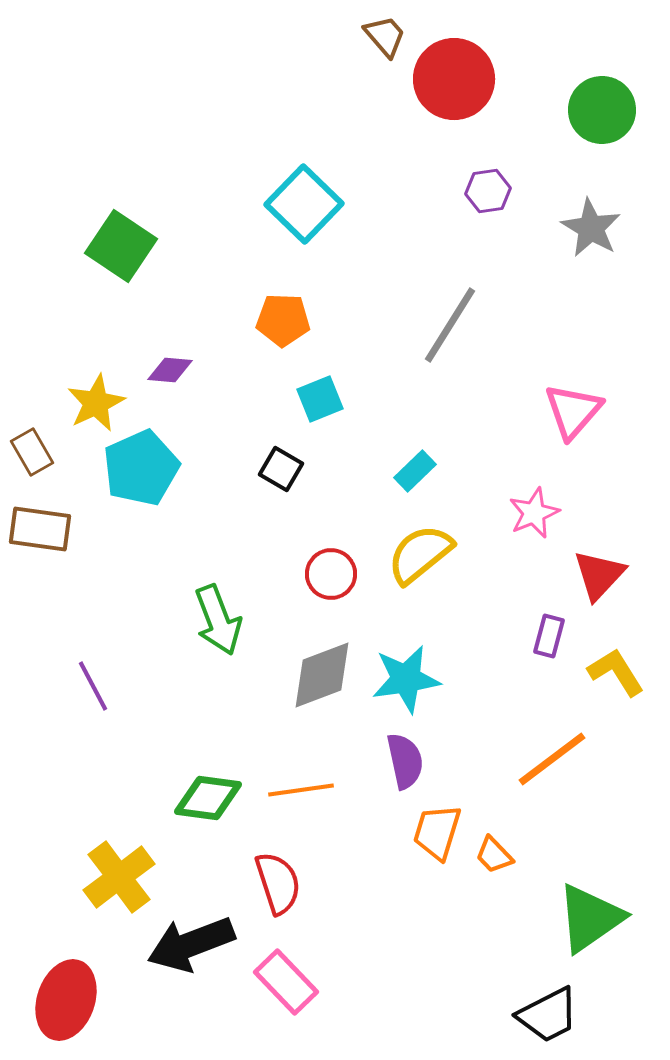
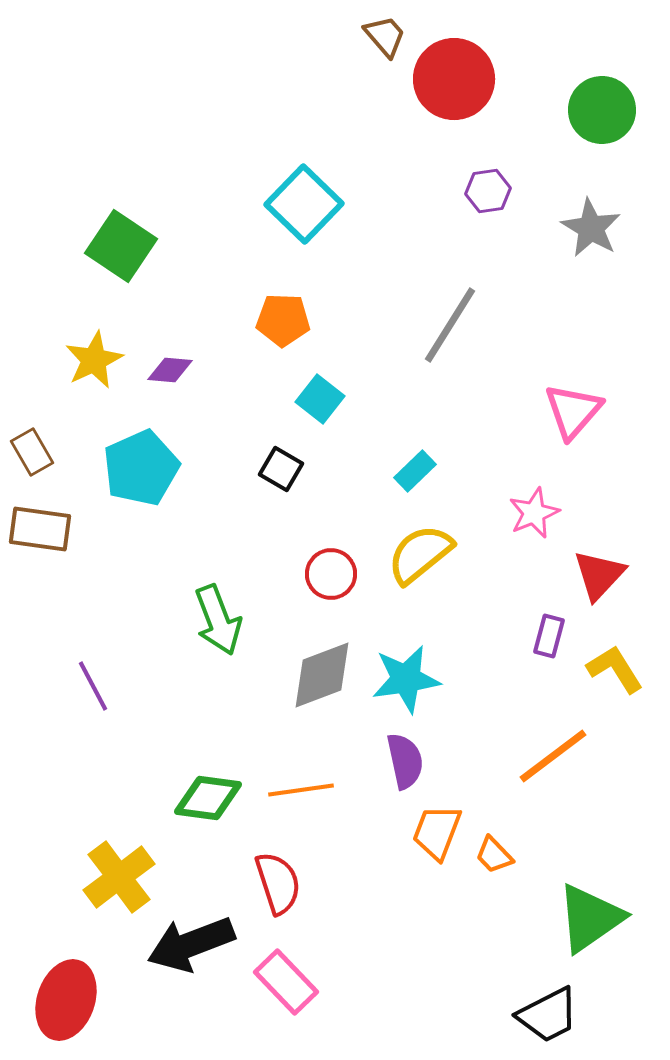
cyan square at (320, 399): rotated 30 degrees counterclockwise
yellow star at (96, 403): moved 2 px left, 43 px up
yellow L-shape at (616, 672): moved 1 px left, 3 px up
orange line at (552, 759): moved 1 px right, 3 px up
orange trapezoid at (437, 832): rotated 4 degrees clockwise
